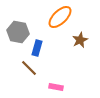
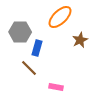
gray hexagon: moved 2 px right; rotated 10 degrees counterclockwise
